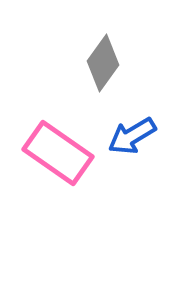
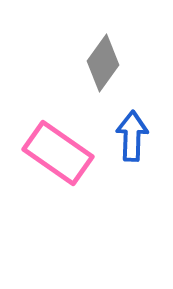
blue arrow: rotated 123 degrees clockwise
